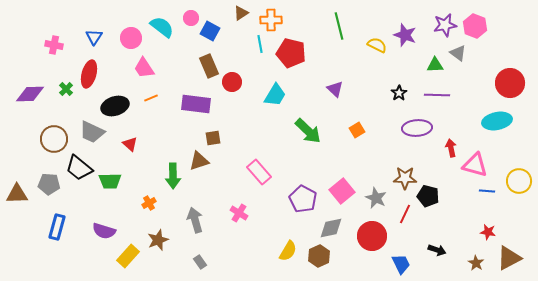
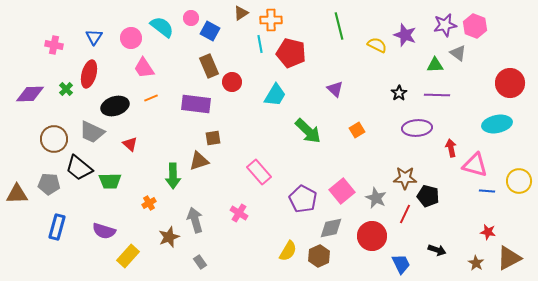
cyan ellipse at (497, 121): moved 3 px down
brown star at (158, 240): moved 11 px right, 3 px up
